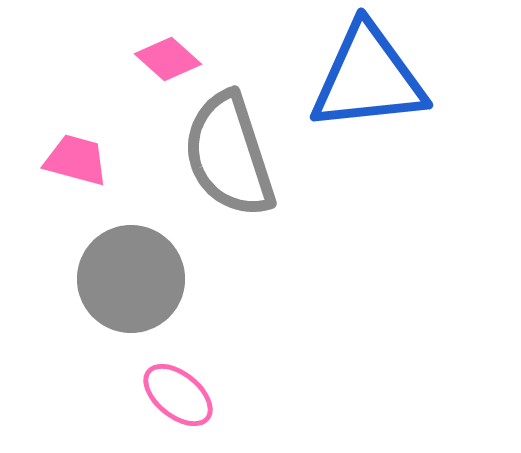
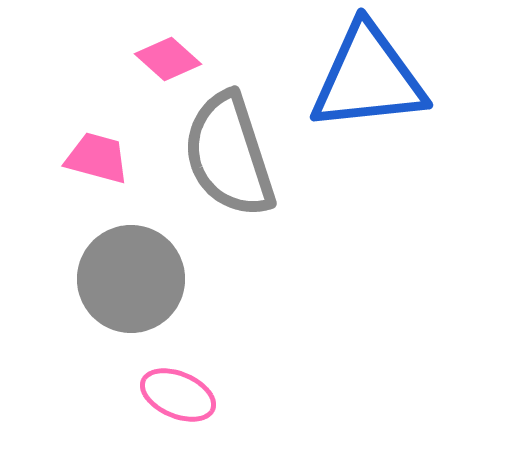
pink trapezoid: moved 21 px right, 2 px up
pink ellipse: rotated 16 degrees counterclockwise
